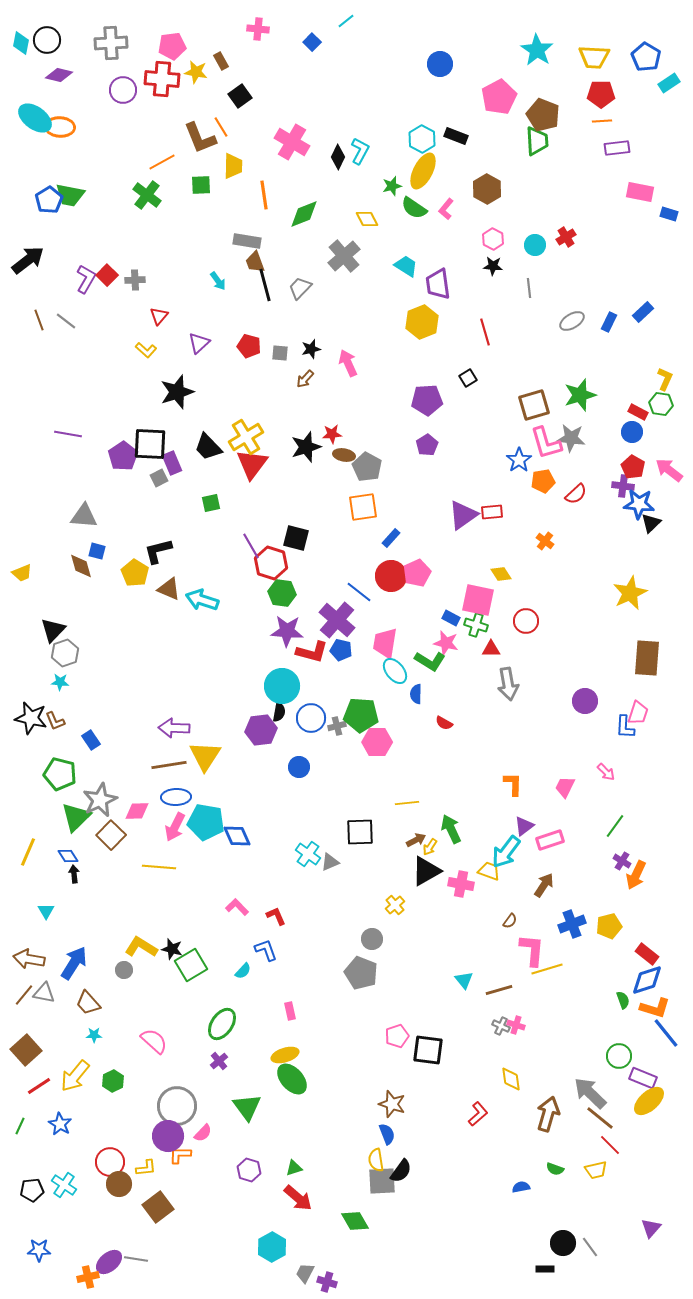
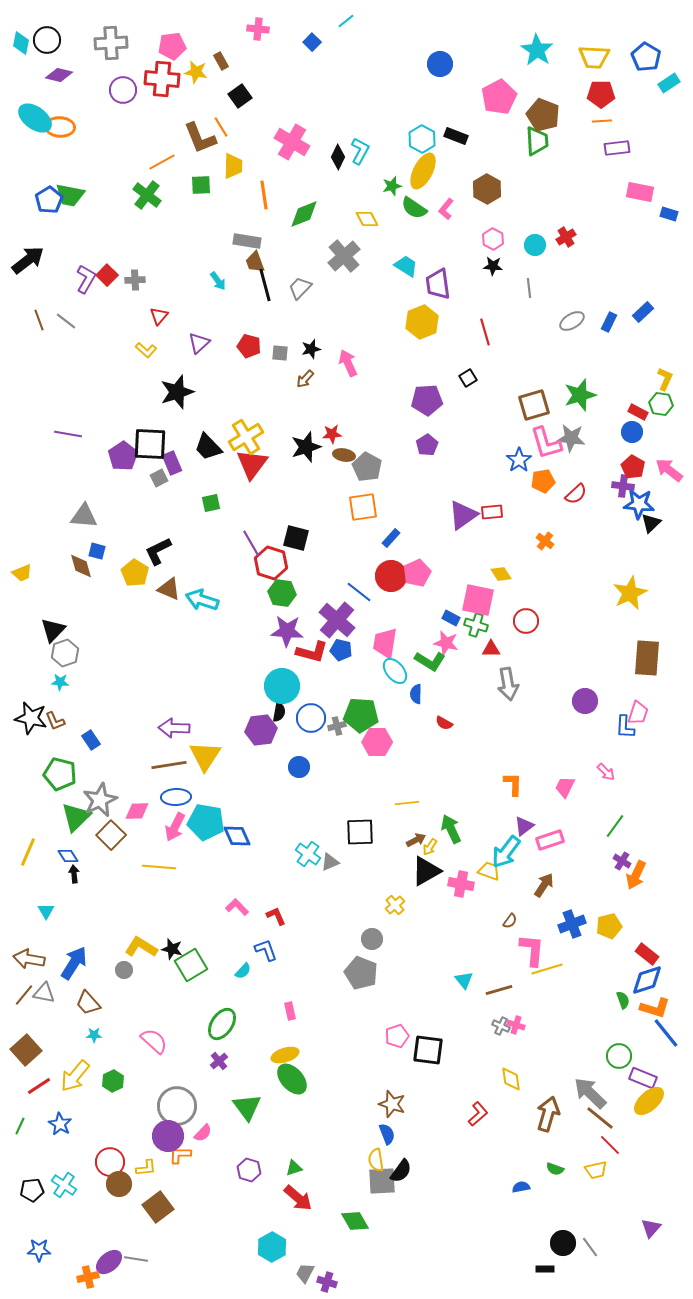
purple line at (251, 546): moved 3 px up
black L-shape at (158, 551): rotated 12 degrees counterclockwise
